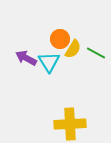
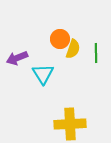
yellow semicircle: rotated 12 degrees counterclockwise
green line: rotated 60 degrees clockwise
purple arrow: moved 9 px left; rotated 50 degrees counterclockwise
cyan triangle: moved 6 px left, 12 px down
